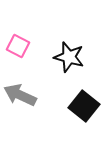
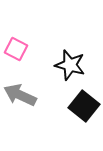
pink square: moved 2 px left, 3 px down
black star: moved 1 px right, 8 px down
